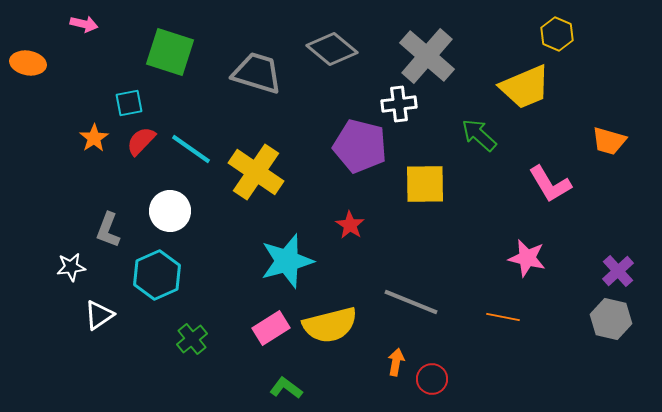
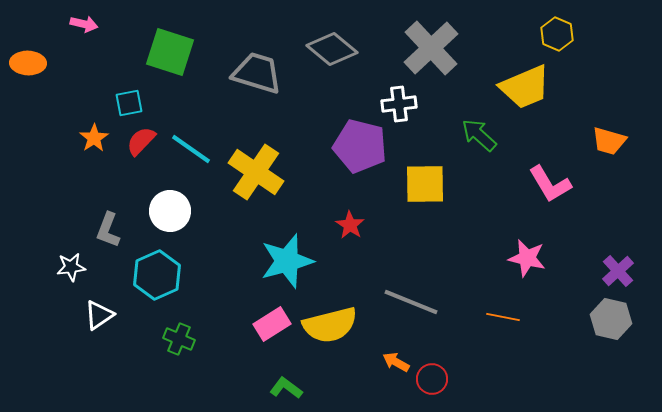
gray cross: moved 4 px right, 8 px up; rotated 6 degrees clockwise
orange ellipse: rotated 8 degrees counterclockwise
pink rectangle: moved 1 px right, 4 px up
green cross: moved 13 px left; rotated 28 degrees counterclockwise
orange arrow: rotated 72 degrees counterclockwise
